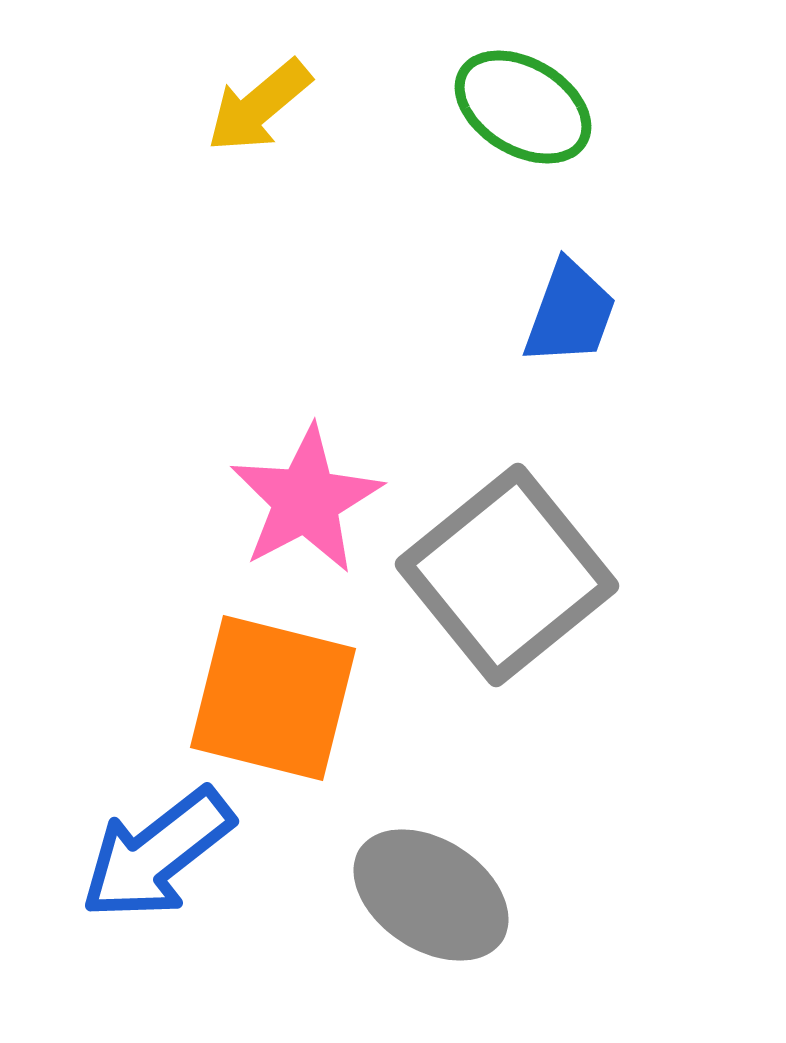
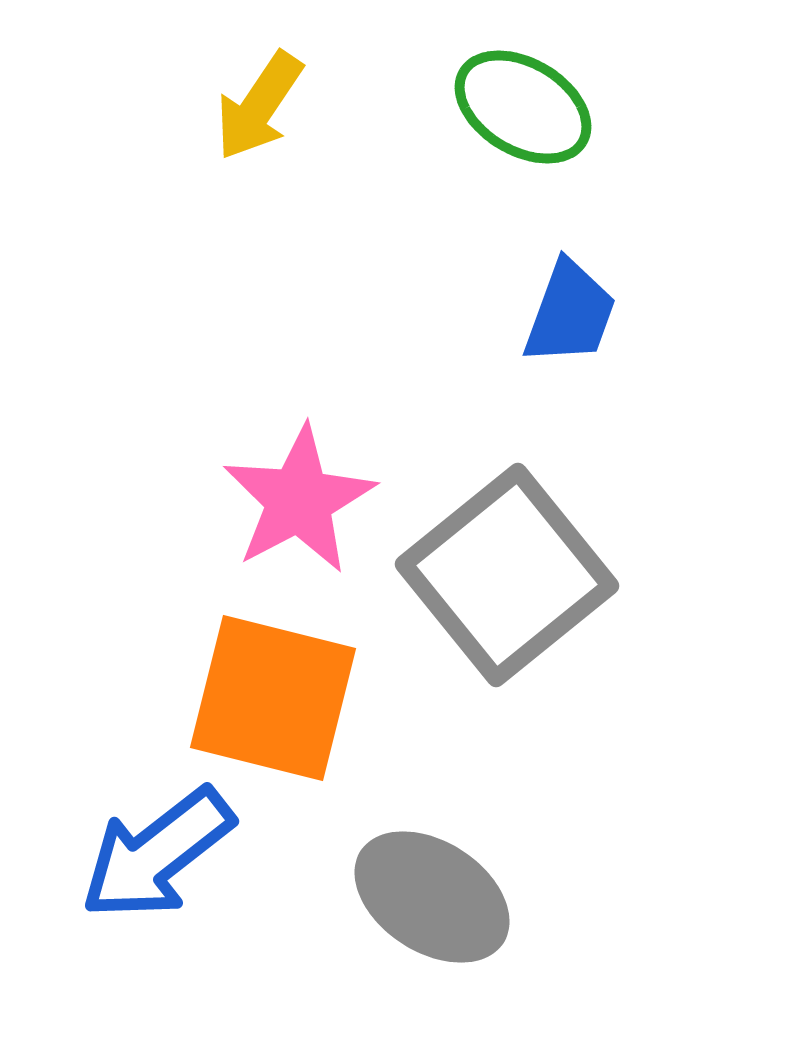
yellow arrow: rotated 16 degrees counterclockwise
pink star: moved 7 px left
gray ellipse: moved 1 px right, 2 px down
